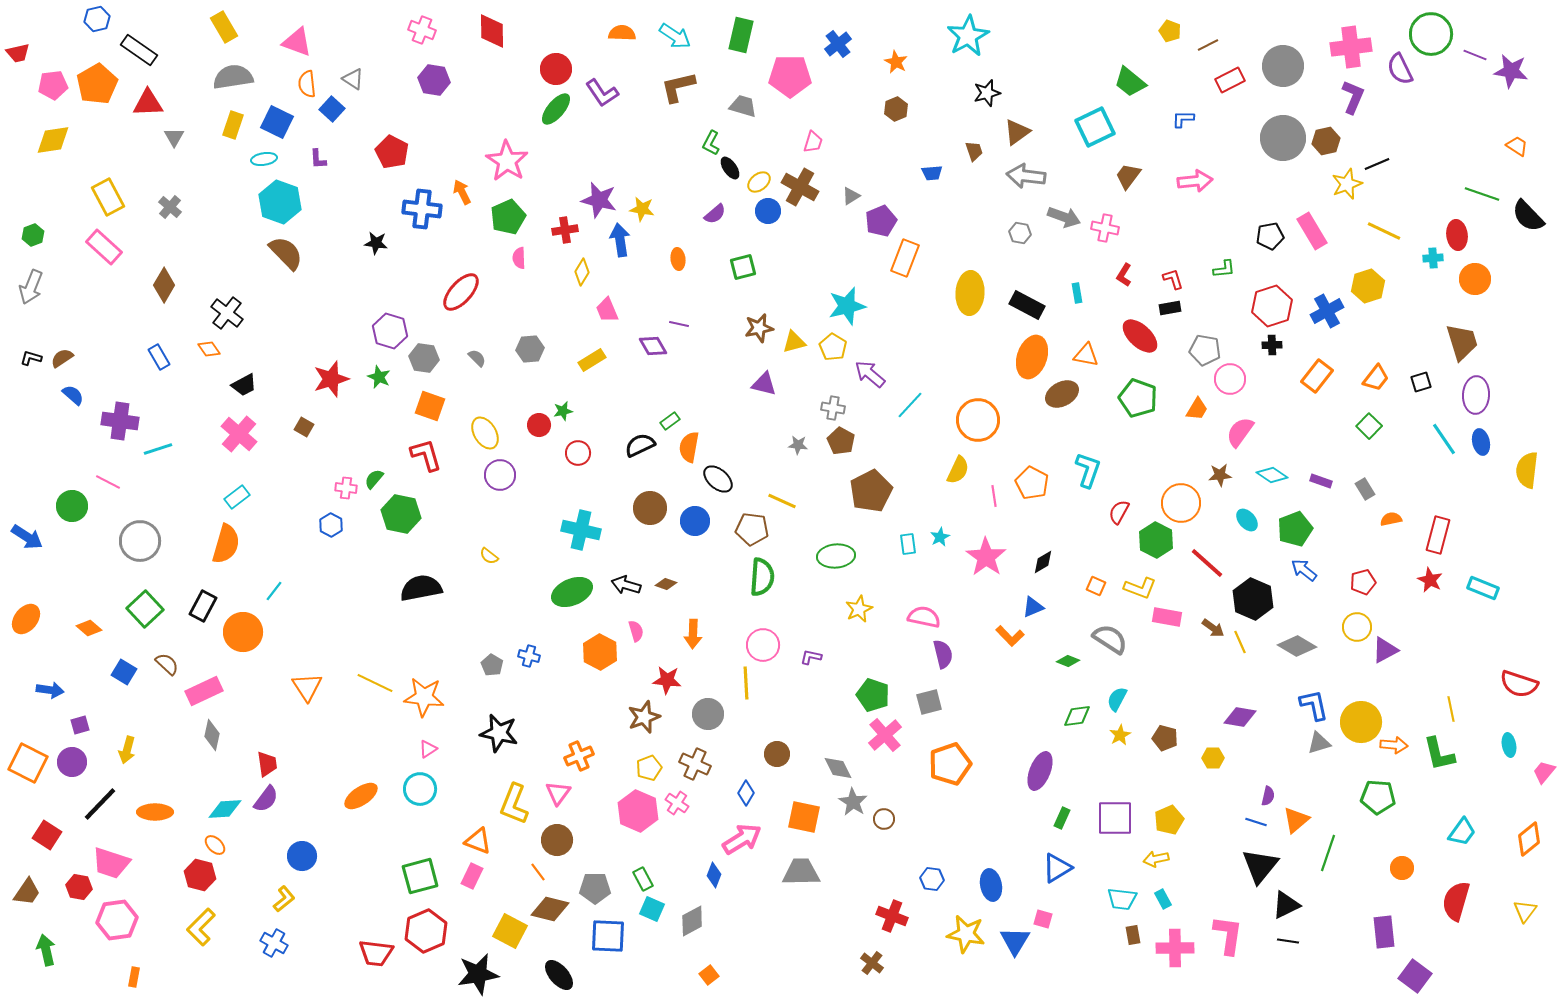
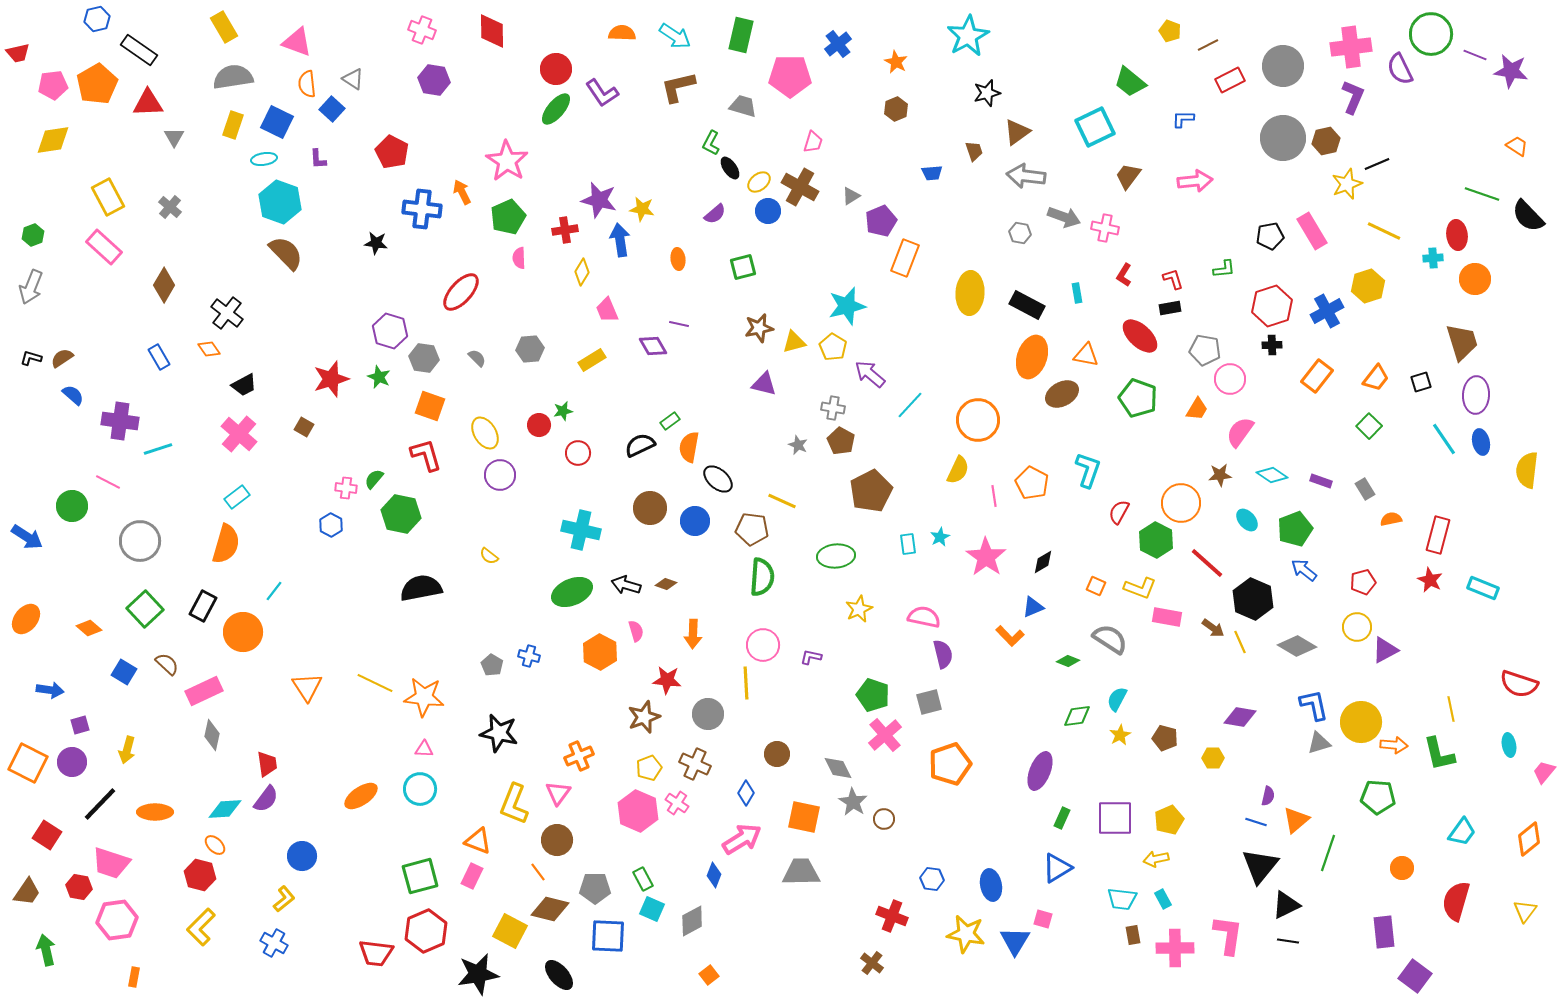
gray star at (798, 445): rotated 18 degrees clockwise
pink triangle at (428, 749): moved 4 px left; rotated 36 degrees clockwise
